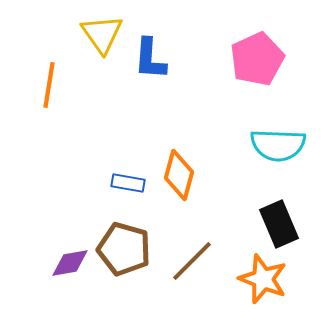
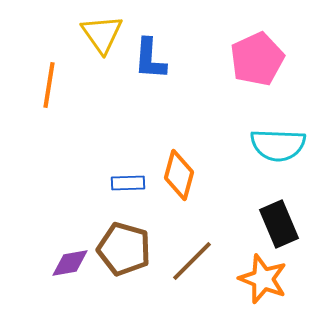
blue rectangle: rotated 12 degrees counterclockwise
